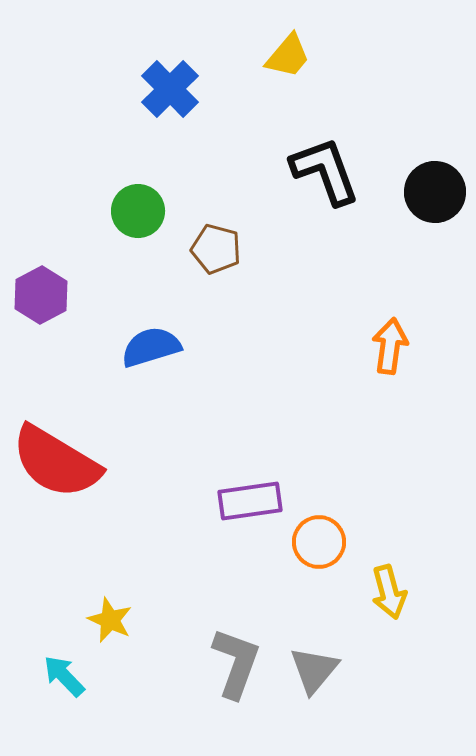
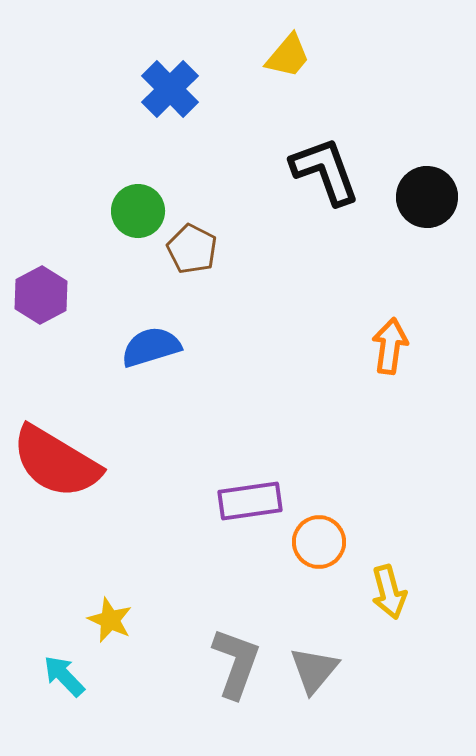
black circle: moved 8 px left, 5 px down
brown pentagon: moved 24 px left; rotated 12 degrees clockwise
